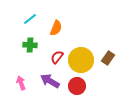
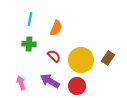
cyan line: rotated 40 degrees counterclockwise
green cross: moved 1 px left, 1 px up
red semicircle: moved 3 px left, 1 px up; rotated 96 degrees clockwise
